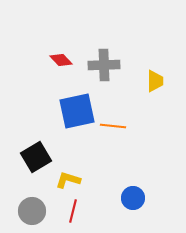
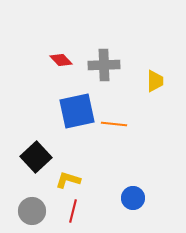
orange line: moved 1 px right, 2 px up
black square: rotated 12 degrees counterclockwise
